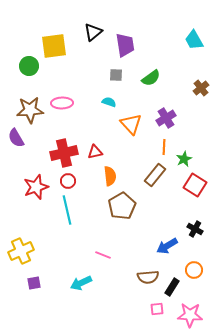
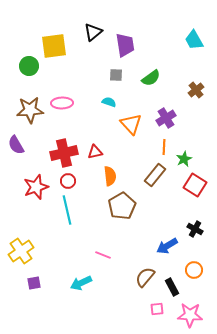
brown cross: moved 5 px left, 2 px down
purple semicircle: moved 7 px down
yellow cross: rotated 10 degrees counterclockwise
brown semicircle: moved 3 px left; rotated 135 degrees clockwise
black rectangle: rotated 60 degrees counterclockwise
